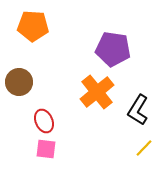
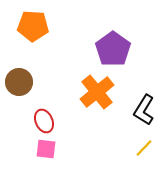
purple pentagon: rotated 28 degrees clockwise
black L-shape: moved 6 px right
